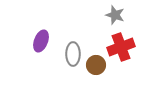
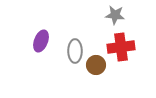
gray star: rotated 12 degrees counterclockwise
red cross: rotated 12 degrees clockwise
gray ellipse: moved 2 px right, 3 px up
